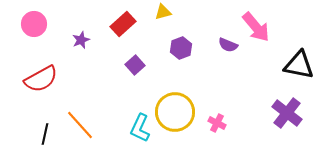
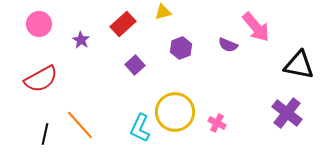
pink circle: moved 5 px right
purple star: rotated 18 degrees counterclockwise
